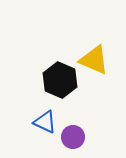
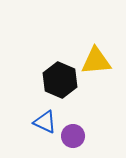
yellow triangle: moved 2 px right, 1 px down; rotated 28 degrees counterclockwise
purple circle: moved 1 px up
